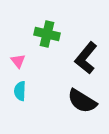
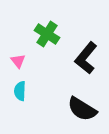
green cross: rotated 20 degrees clockwise
black semicircle: moved 8 px down
